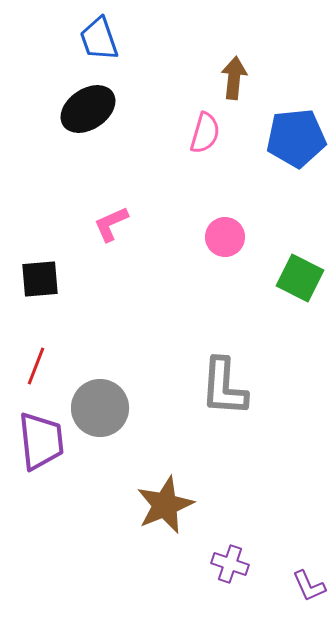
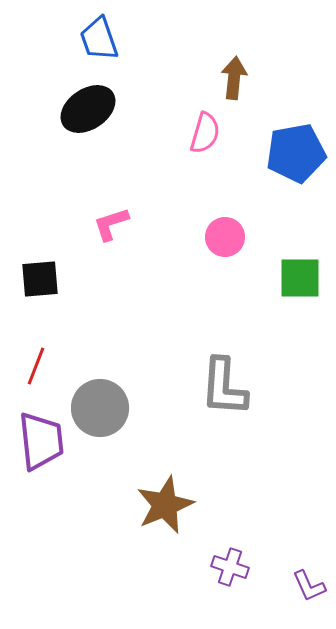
blue pentagon: moved 15 px down; rotated 4 degrees counterclockwise
pink L-shape: rotated 6 degrees clockwise
green square: rotated 27 degrees counterclockwise
purple cross: moved 3 px down
